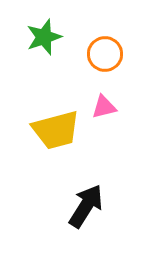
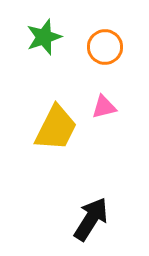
orange circle: moved 7 px up
yellow trapezoid: moved 2 px up; rotated 48 degrees counterclockwise
black arrow: moved 5 px right, 13 px down
